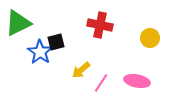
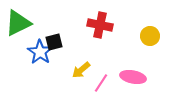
yellow circle: moved 2 px up
black square: moved 2 px left
pink ellipse: moved 4 px left, 4 px up
